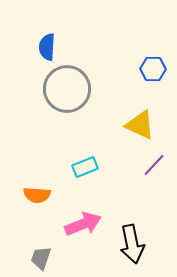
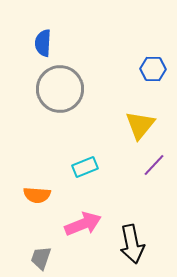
blue semicircle: moved 4 px left, 4 px up
gray circle: moved 7 px left
yellow triangle: rotated 44 degrees clockwise
